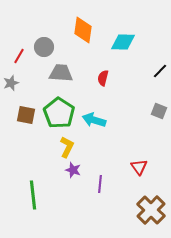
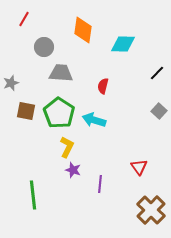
cyan diamond: moved 2 px down
red line: moved 5 px right, 37 px up
black line: moved 3 px left, 2 px down
red semicircle: moved 8 px down
gray square: rotated 21 degrees clockwise
brown square: moved 4 px up
